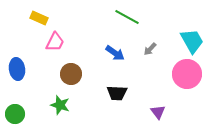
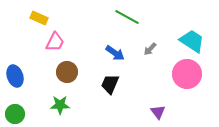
cyan trapezoid: rotated 28 degrees counterclockwise
blue ellipse: moved 2 px left, 7 px down; rotated 10 degrees counterclockwise
brown circle: moved 4 px left, 2 px up
black trapezoid: moved 7 px left, 9 px up; rotated 110 degrees clockwise
green star: rotated 18 degrees counterclockwise
